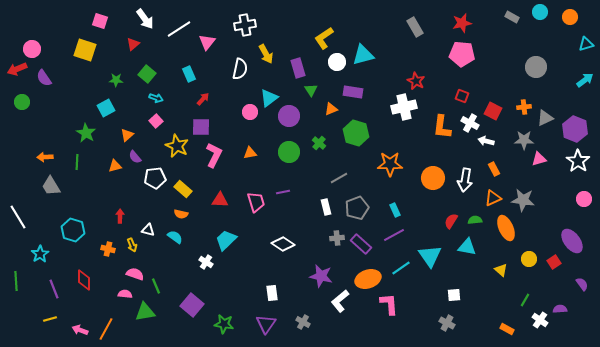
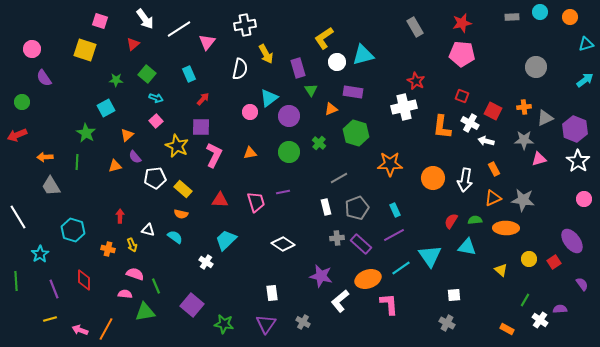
gray rectangle at (512, 17): rotated 32 degrees counterclockwise
red arrow at (17, 69): moved 66 px down
orange ellipse at (506, 228): rotated 65 degrees counterclockwise
